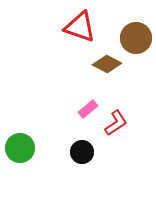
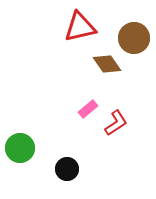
red triangle: rotated 32 degrees counterclockwise
brown circle: moved 2 px left
brown diamond: rotated 28 degrees clockwise
black circle: moved 15 px left, 17 px down
